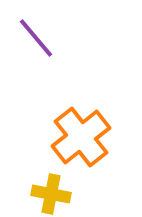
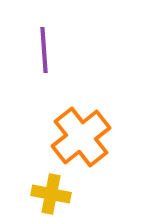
purple line: moved 8 px right, 12 px down; rotated 36 degrees clockwise
